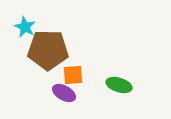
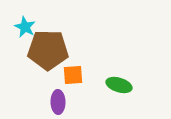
purple ellipse: moved 6 px left, 9 px down; rotated 60 degrees clockwise
